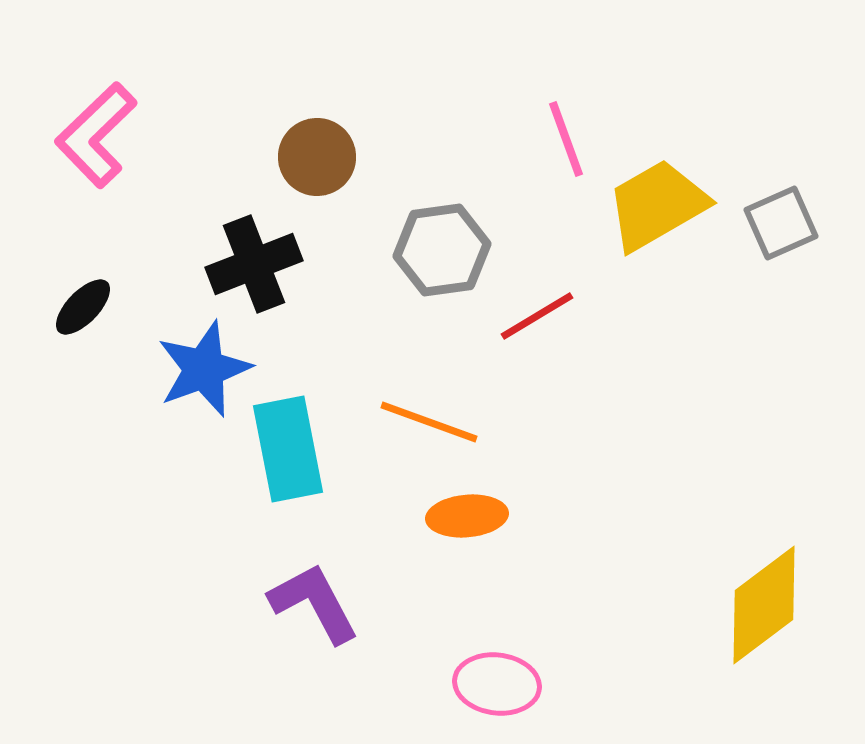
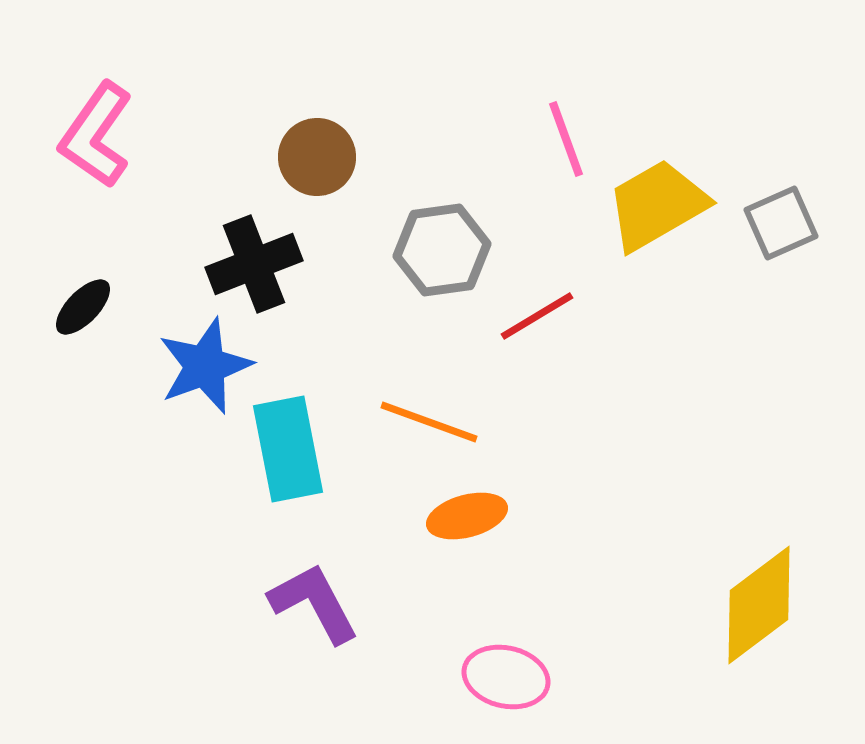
pink L-shape: rotated 11 degrees counterclockwise
blue star: moved 1 px right, 3 px up
orange ellipse: rotated 10 degrees counterclockwise
yellow diamond: moved 5 px left
pink ellipse: moved 9 px right, 7 px up; rotated 6 degrees clockwise
